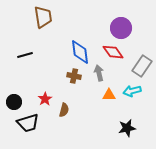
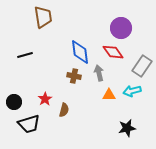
black trapezoid: moved 1 px right, 1 px down
